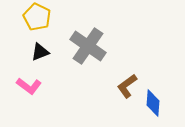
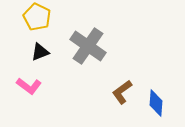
brown L-shape: moved 5 px left, 6 px down
blue diamond: moved 3 px right
